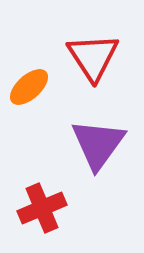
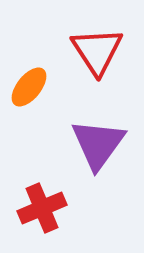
red triangle: moved 4 px right, 6 px up
orange ellipse: rotated 9 degrees counterclockwise
